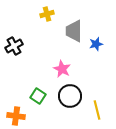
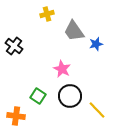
gray trapezoid: rotated 35 degrees counterclockwise
black cross: rotated 24 degrees counterclockwise
yellow line: rotated 30 degrees counterclockwise
